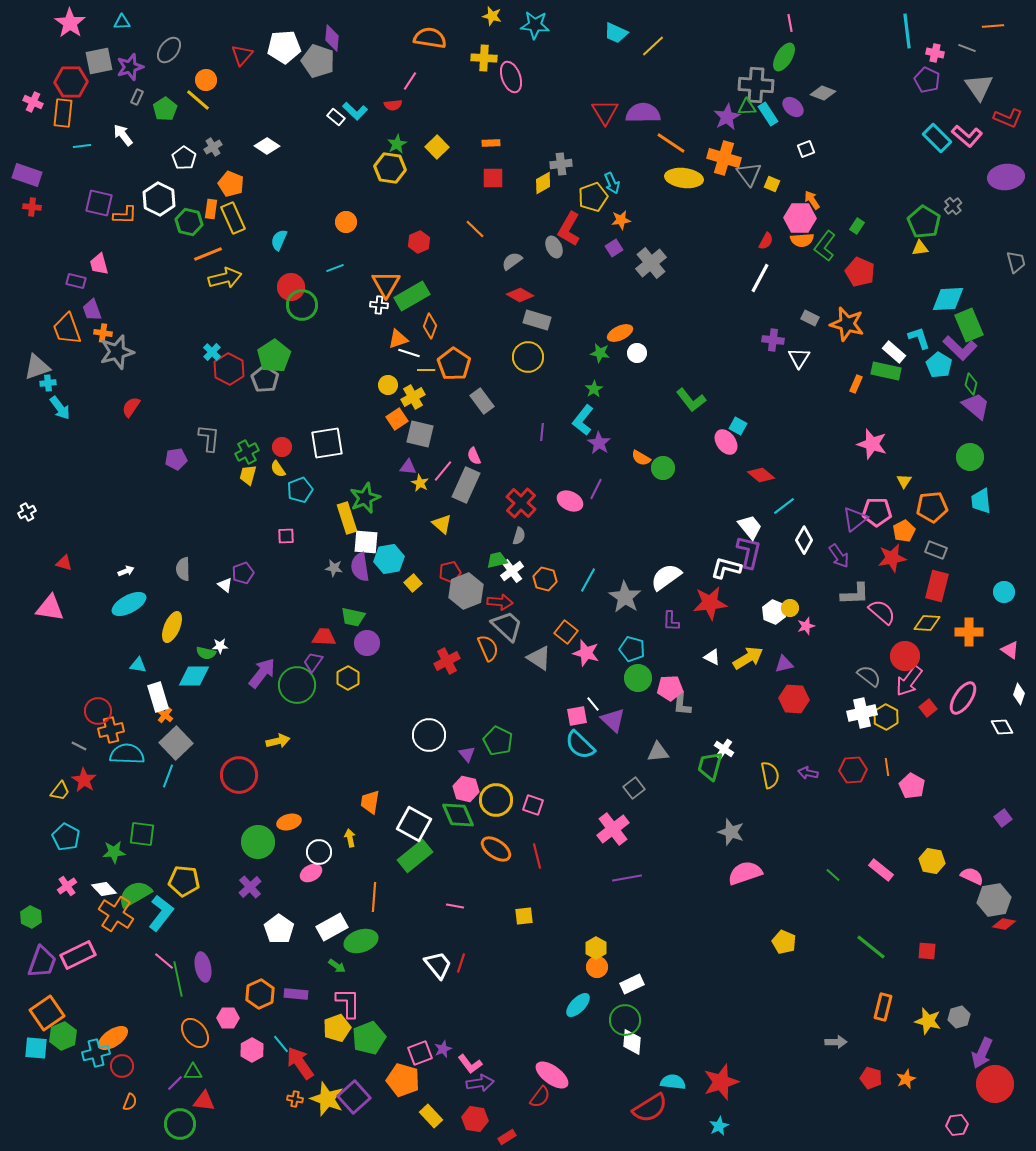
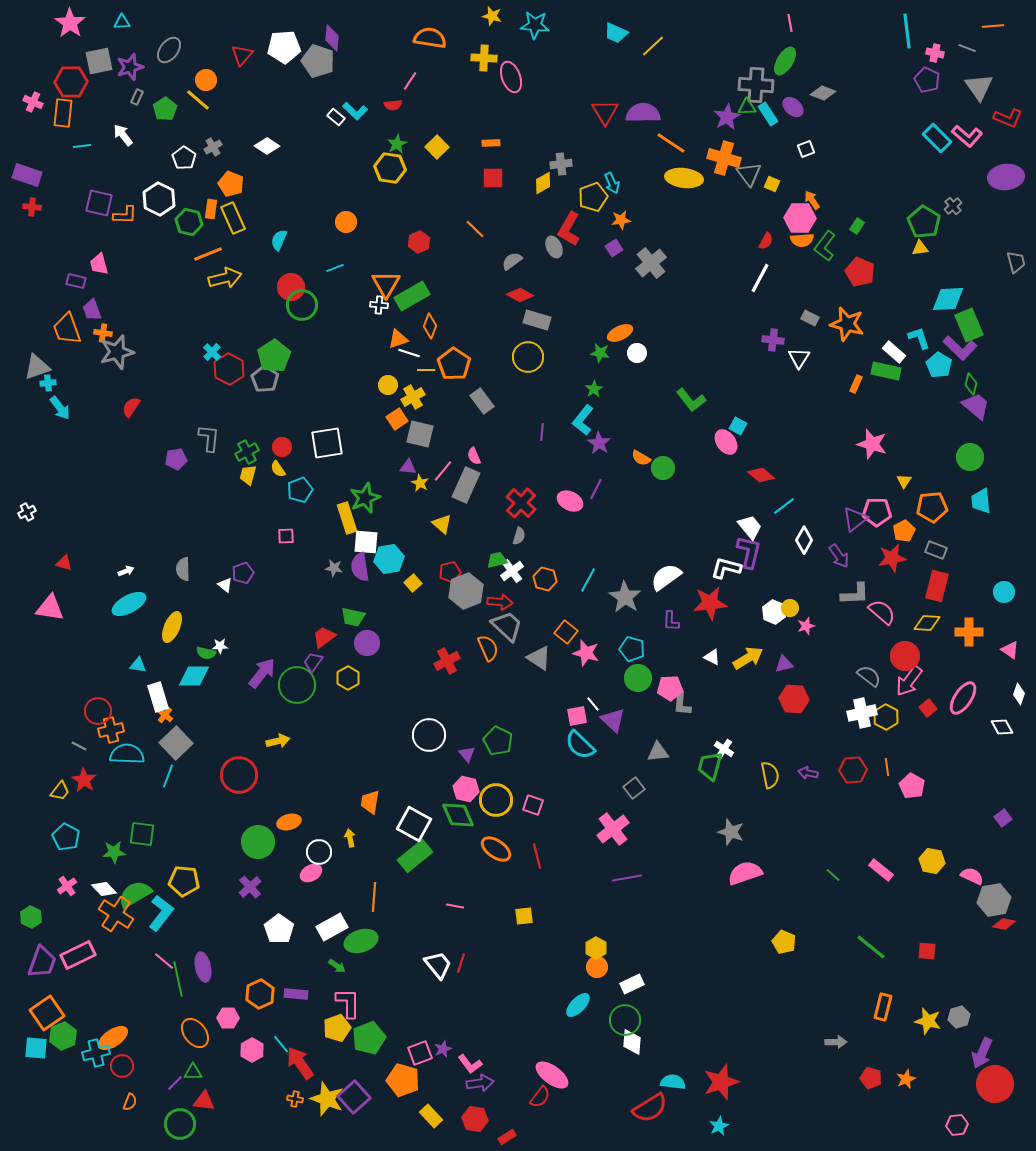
green ellipse at (784, 57): moved 1 px right, 4 px down
red trapezoid at (324, 637): rotated 40 degrees counterclockwise
